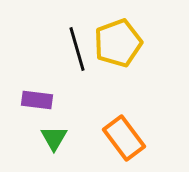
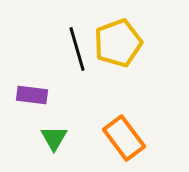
purple rectangle: moved 5 px left, 5 px up
